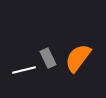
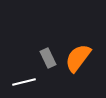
white line: moved 12 px down
